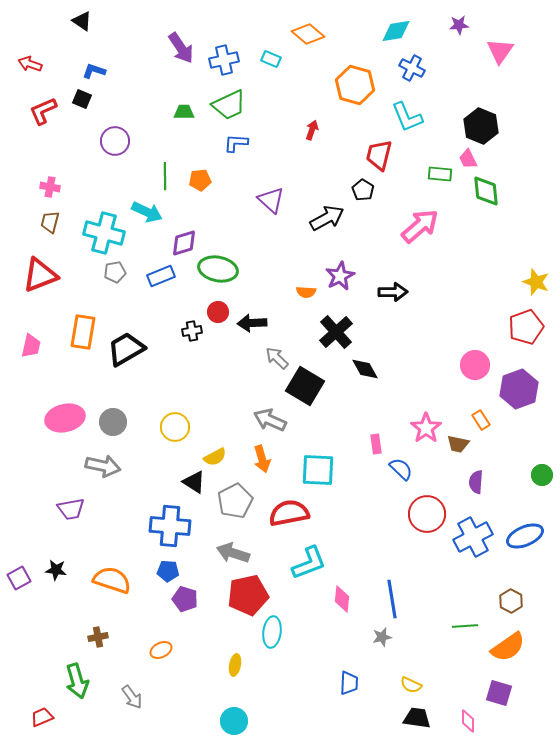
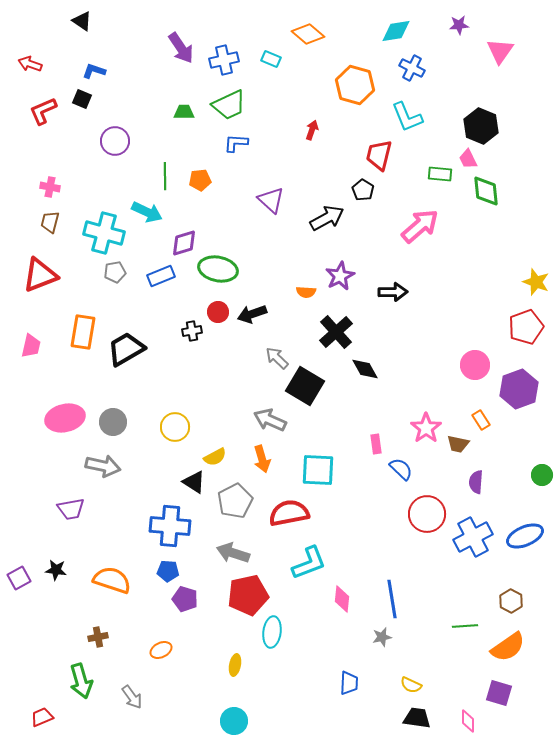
black arrow at (252, 323): moved 9 px up; rotated 16 degrees counterclockwise
green arrow at (77, 681): moved 4 px right
